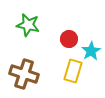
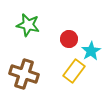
yellow rectangle: moved 1 px right; rotated 20 degrees clockwise
